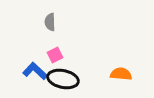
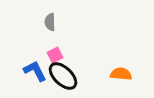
blue L-shape: rotated 20 degrees clockwise
black ellipse: moved 3 px up; rotated 32 degrees clockwise
